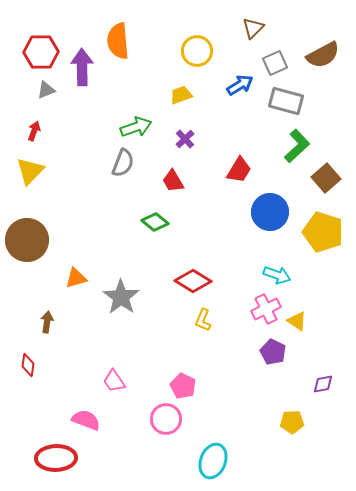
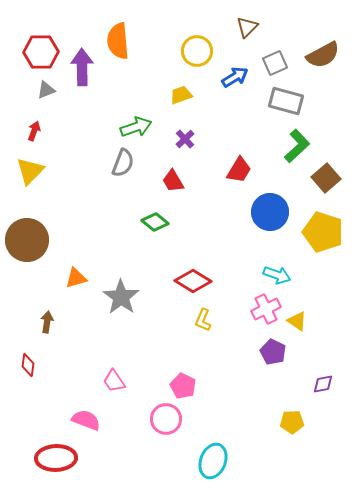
brown triangle at (253, 28): moved 6 px left, 1 px up
blue arrow at (240, 85): moved 5 px left, 8 px up
